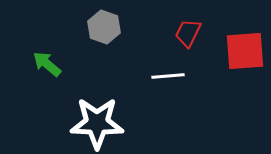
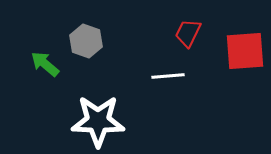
gray hexagon: moved 18 px left, 14 px down
green arrow: moved 2 px left
white star: moved 1 px right, 2 px up
